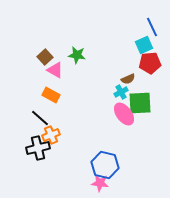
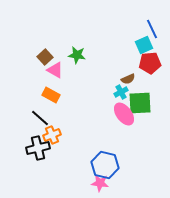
blue line: moved 2 px down
orange cross: moved 1 px right
